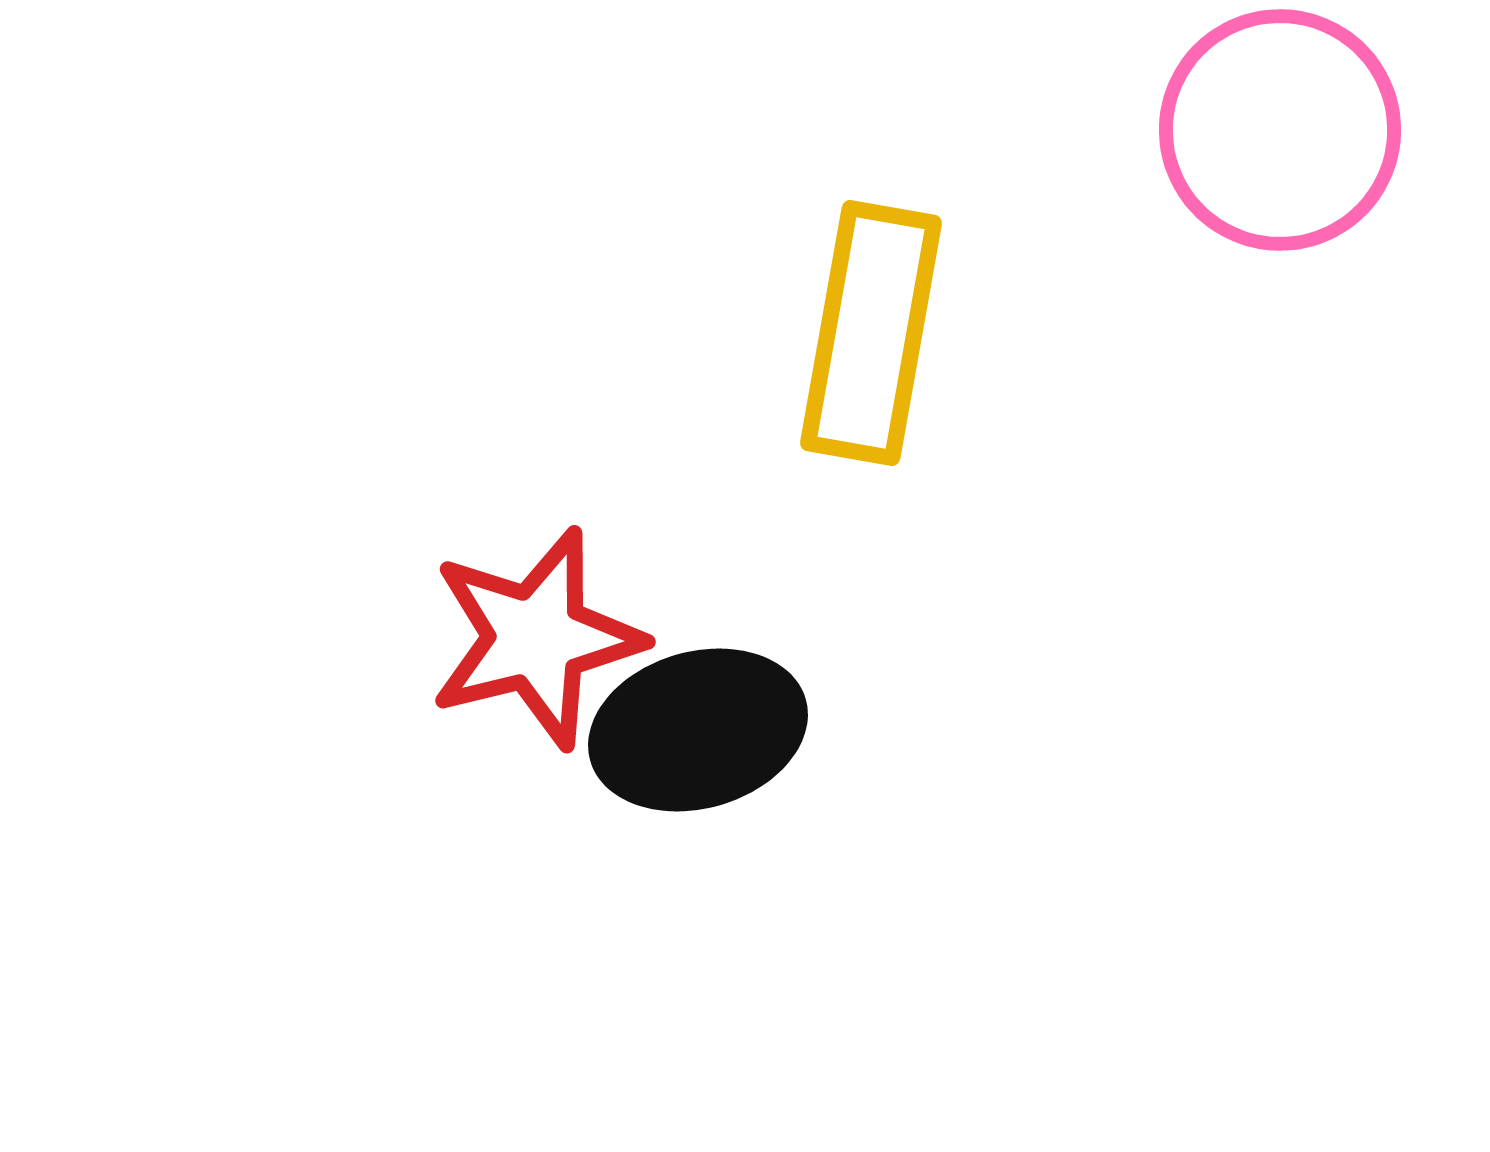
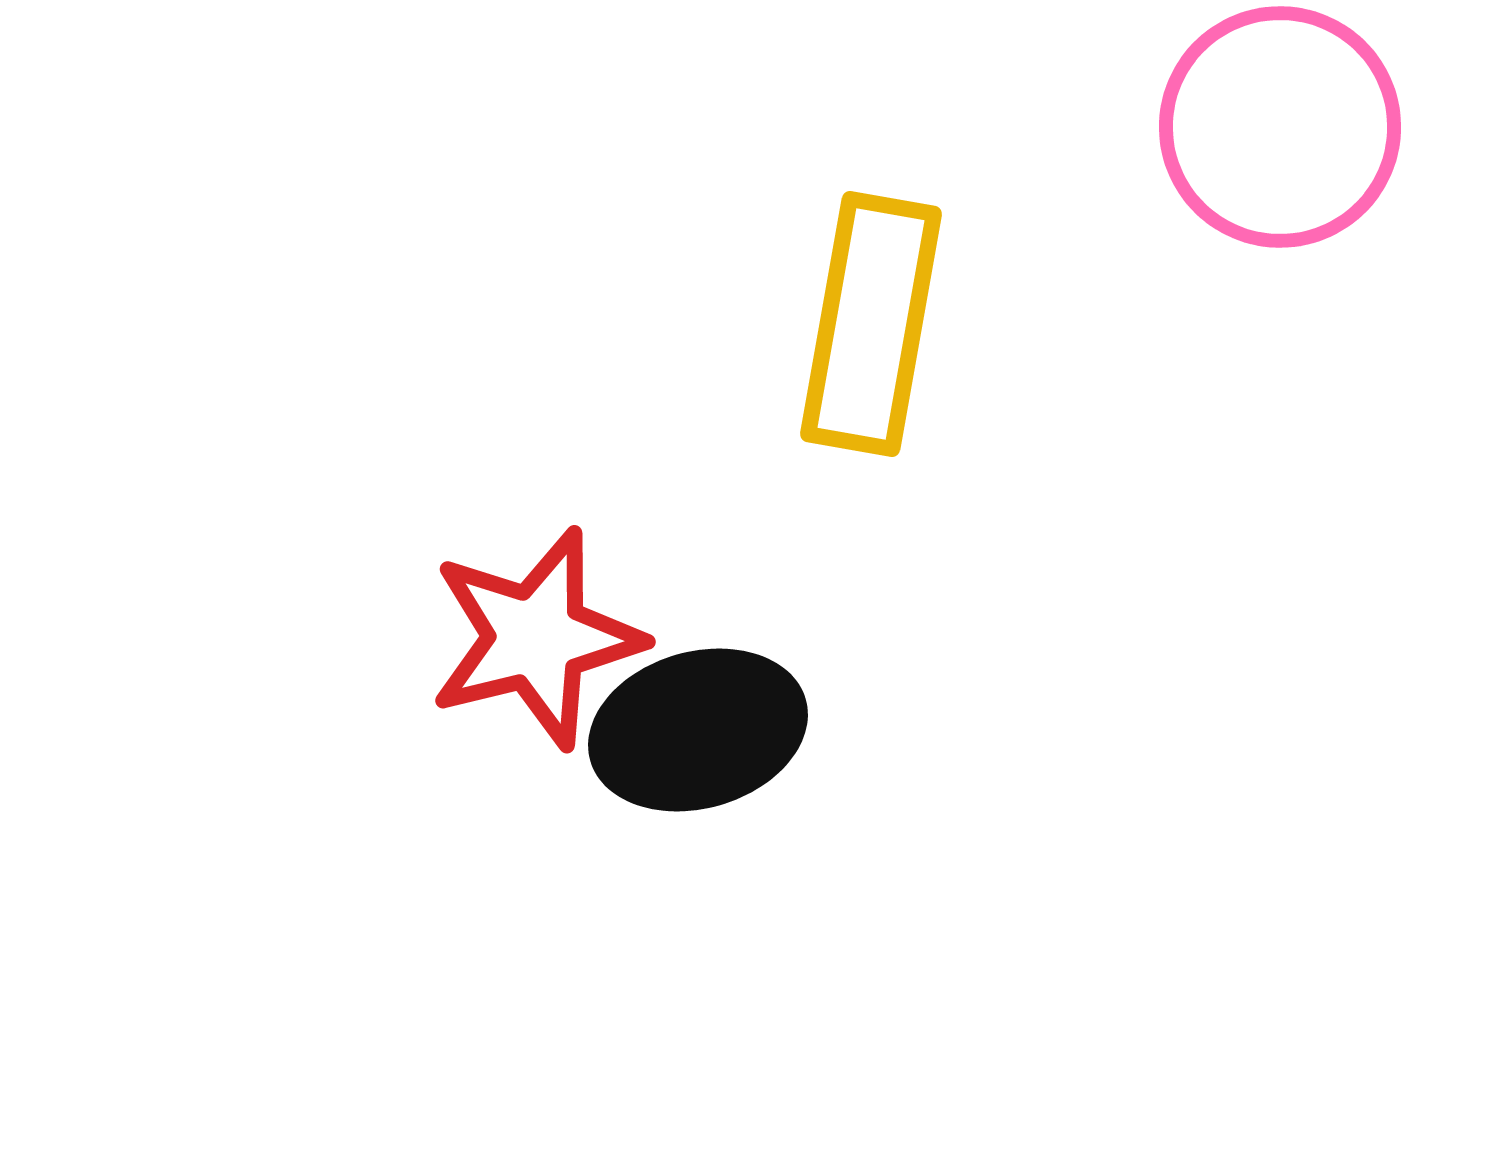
pink circle: moved 3 px up
yellow rectangle: moved 9 px up
